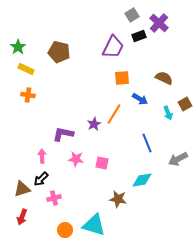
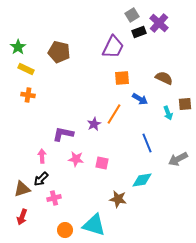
black rectangle: moved 4 px up
brown square: rotated 24 degrees clockwise
